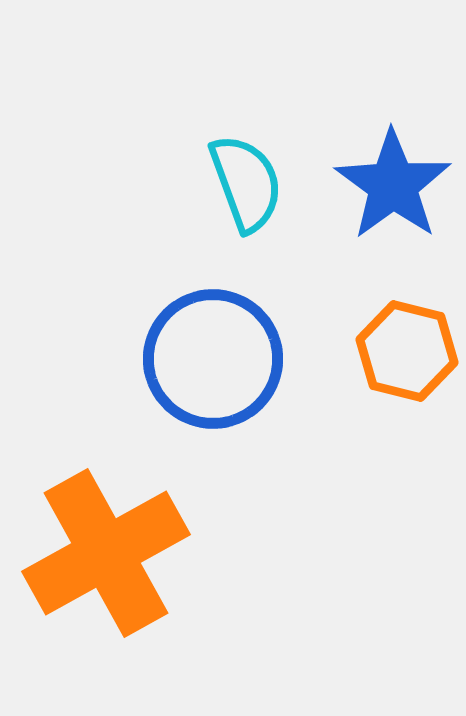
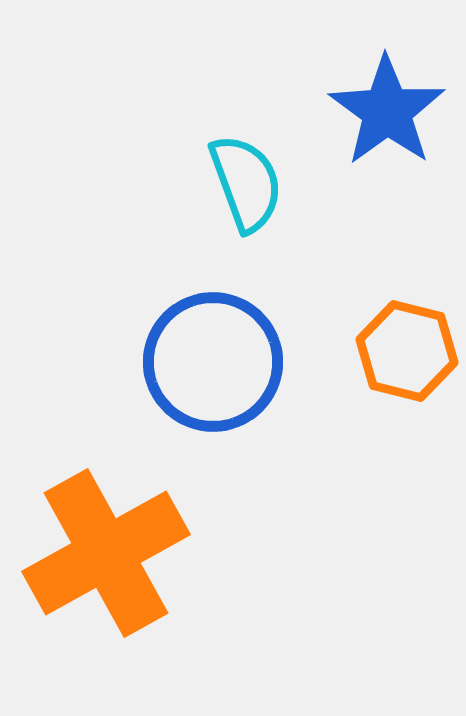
blue star: moved 6 px left, 74 px up
blue circle: moved 3 px down
